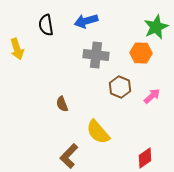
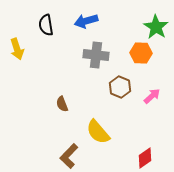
green star: rotated 15 degrees counterclockwise
